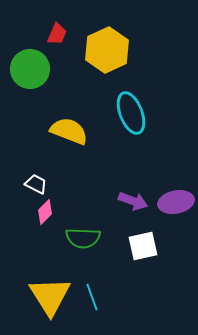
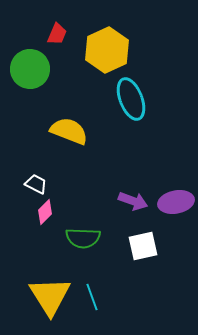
cyan ellipse: moved 14 px up
